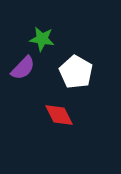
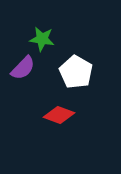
red diamond: rotated 44 degrees counterclockwise
